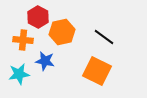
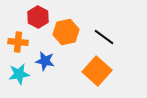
orange hexagon: moved 4 px right
orange cross: moved 5 px left, 2 px down
orange square: rotated 16 degrees clockwise
